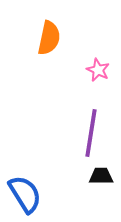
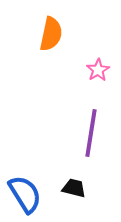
orange semicircle: moved 2 px right, 4 px up
pink star: rotated 15 degrees clockwise
black trapezoid: moved 27 px left, 12 px down; rotated 15 degrees clockwise
